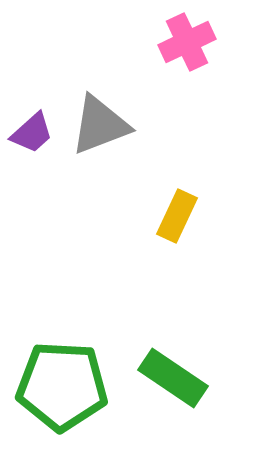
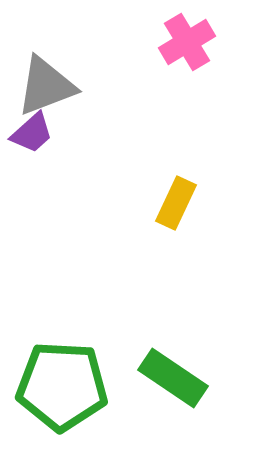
pink cross: rotated 6 degrees counterclockwise
gray triangle: moved 54 px left, 39 px up
yellow rectangle: moved 1 px left, 13 px up
